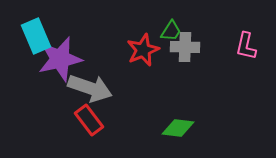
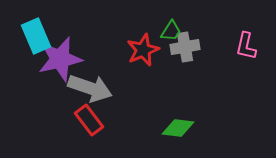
gray cross: rotated 12 degrees counterclockwise
